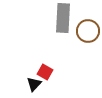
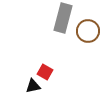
gray rectangle: rotated 12 degrees clockwise
black triangle: moved 1 px left, 2 px down; rotated 35 degrees clockwise
